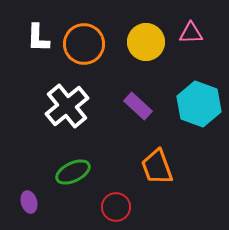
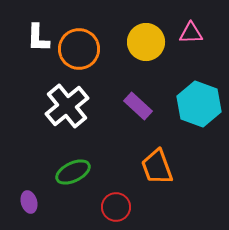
orange circle: moved 5 px left, 5 px down
